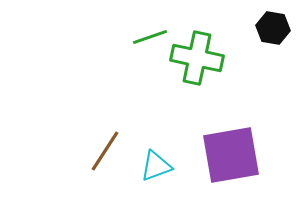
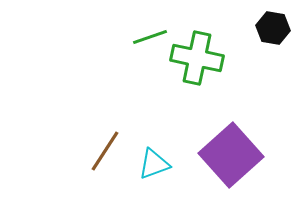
purple square: rotated 32 degrees counterclockwise
cyan triangle: moved 2 px left, 2 px up
